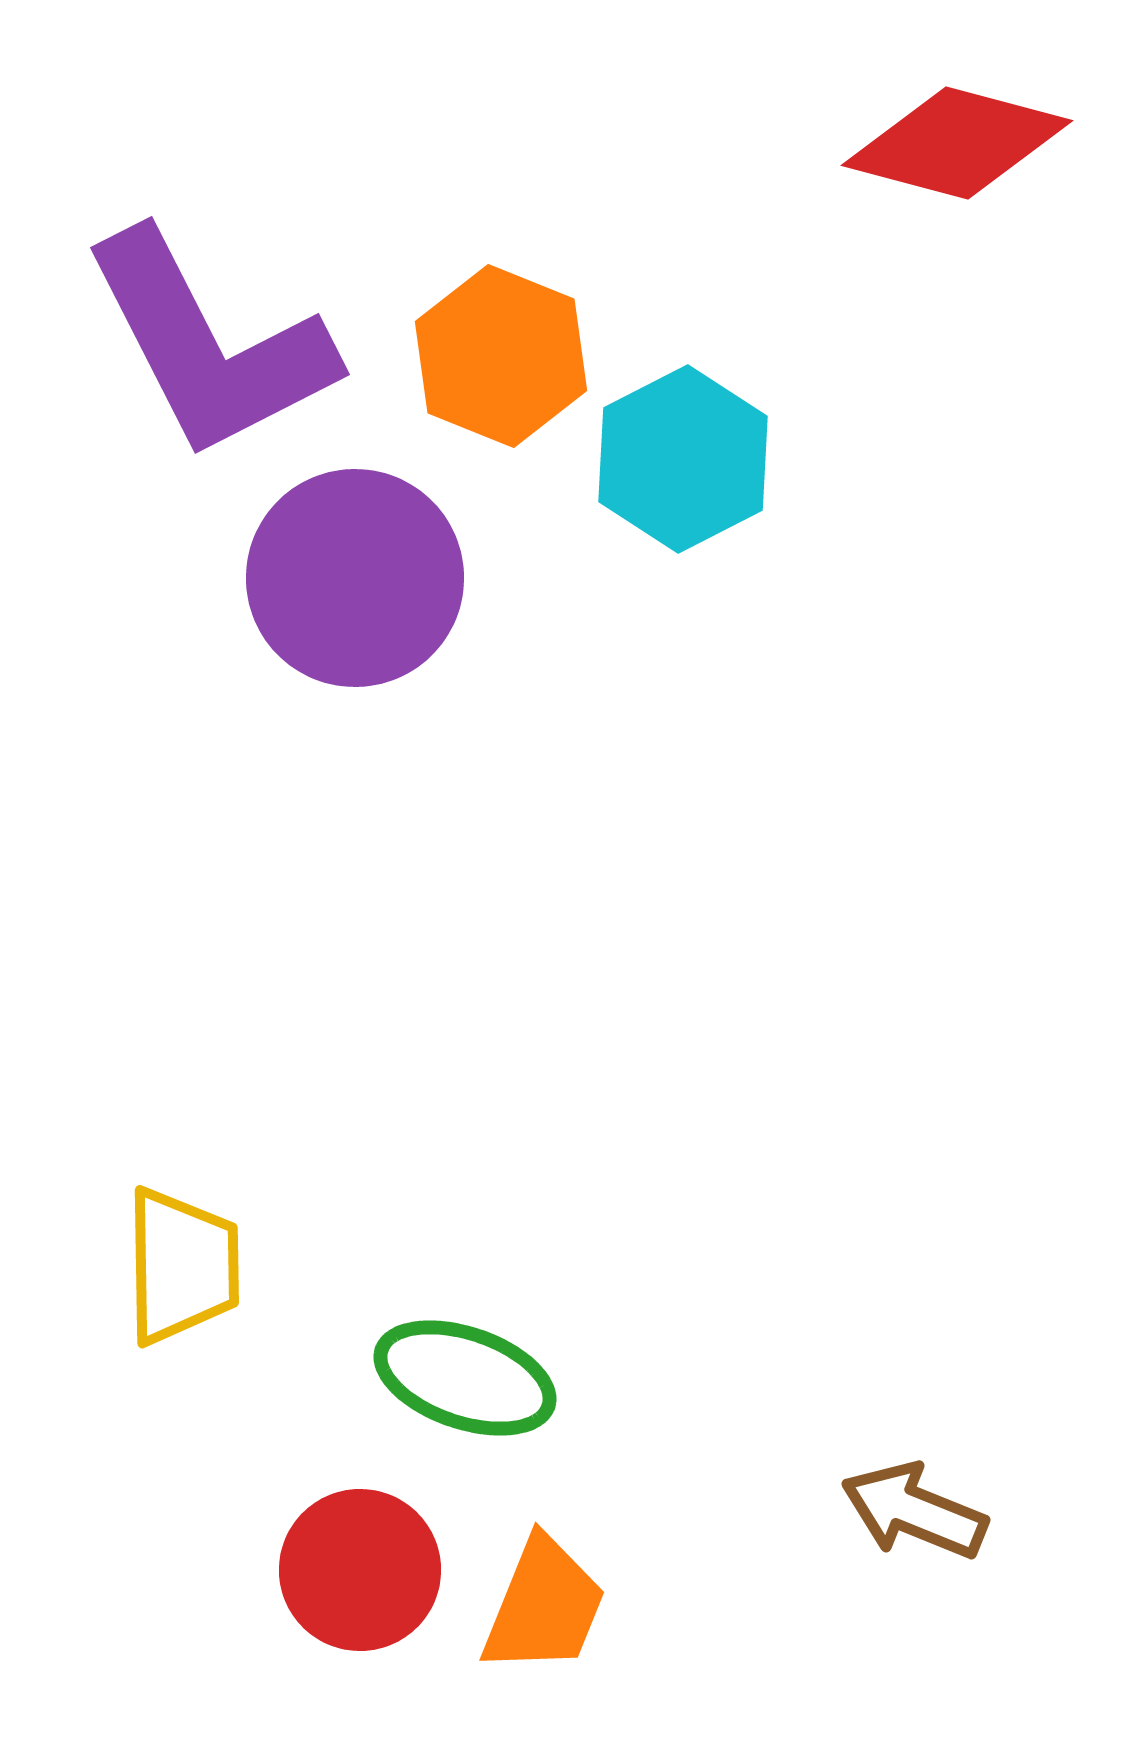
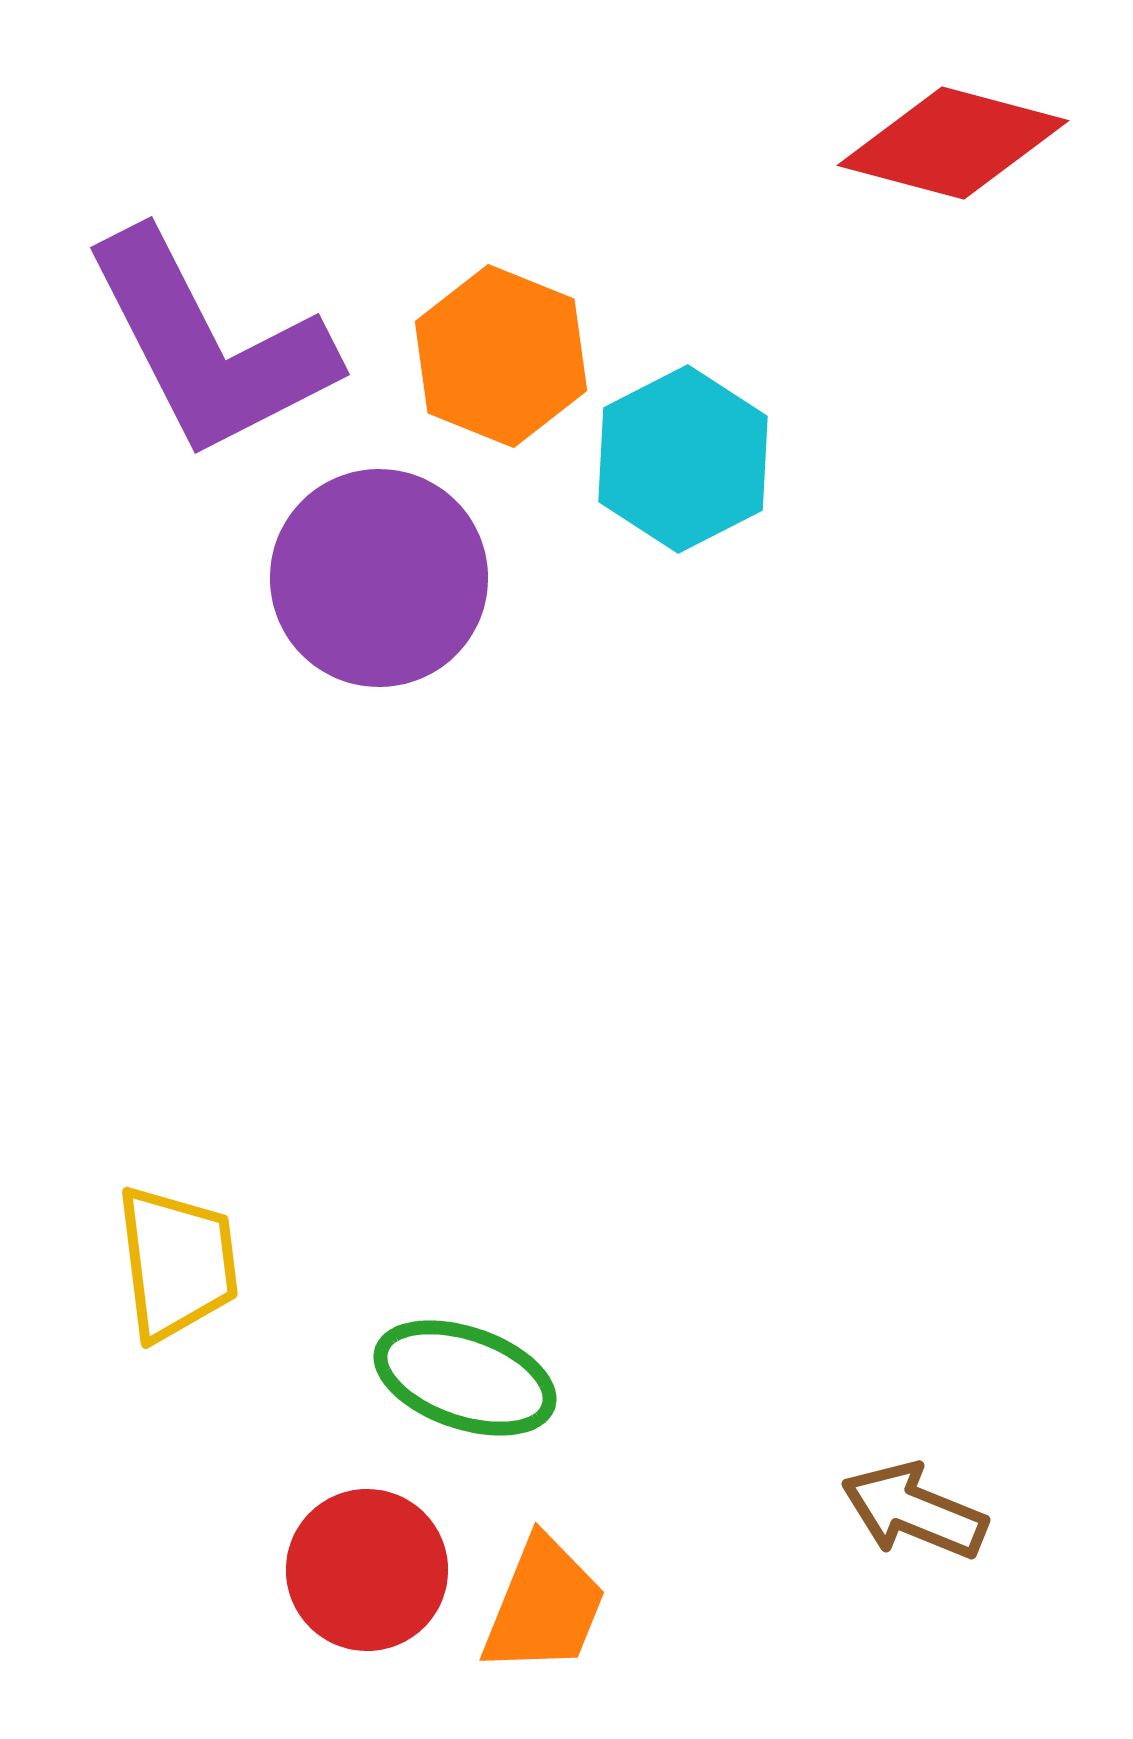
red diamond: moved 4 px left
purple circle: moved 24 px right
yellow trapezoid: moved 5 px left, 3 px up; rotated 6 degrees counterclockwise
red circle: moved 7 px right
